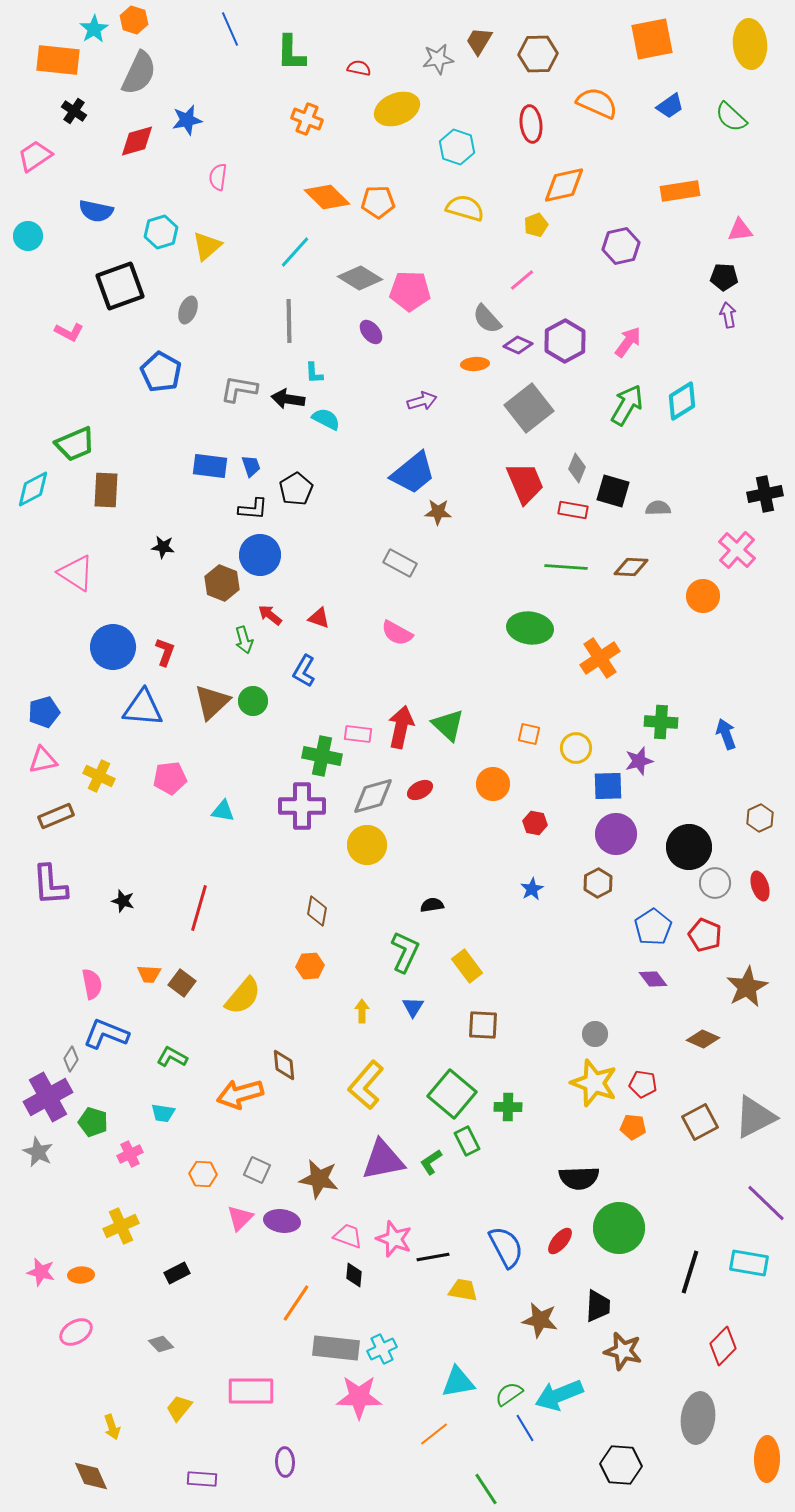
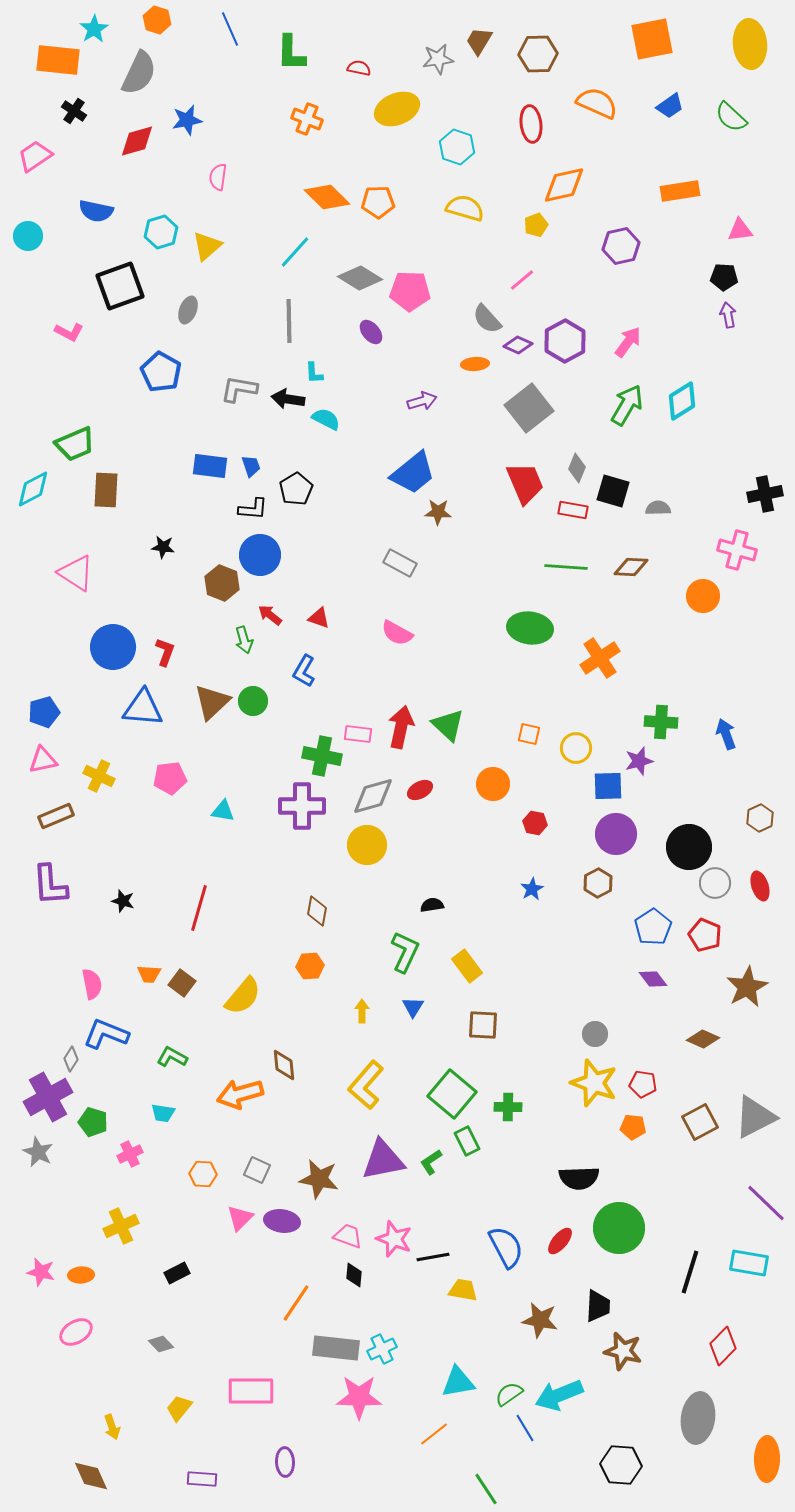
orange hexagon at (134, 20): moved 23 px right
pink cross at (737, 550): rotated 27 degrees counterclockwise
